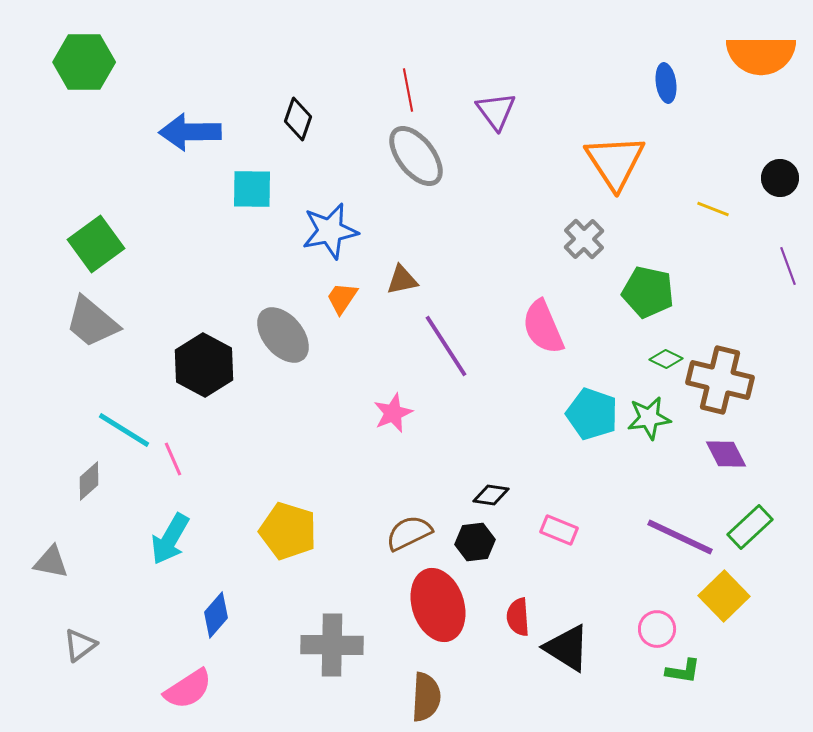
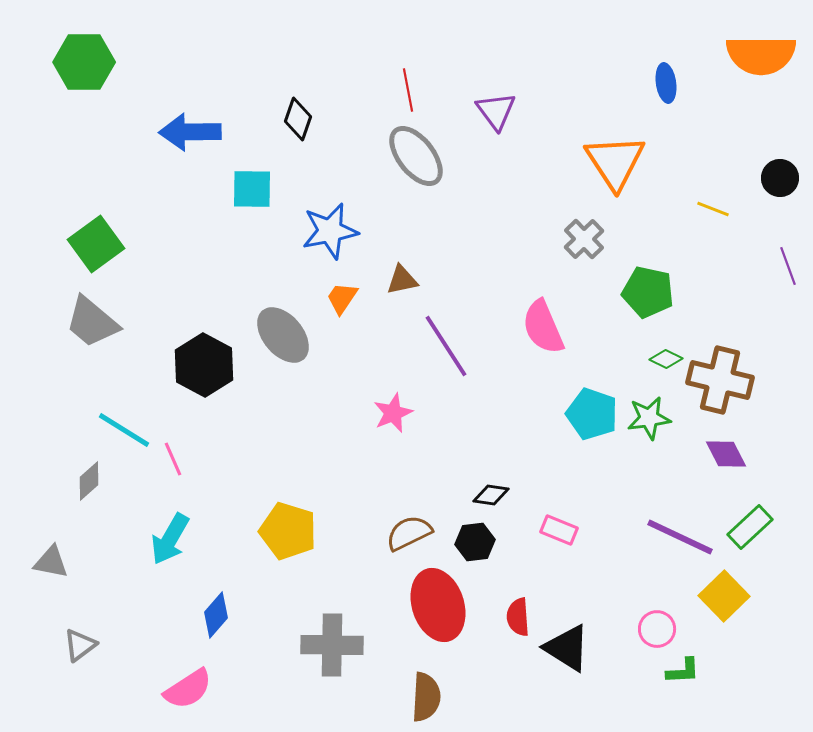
green L-shape at (683, 671): rotated 12 degrees counterclockwise
